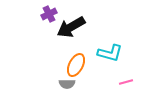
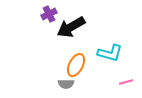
gray semicircle: moved 1 px left
